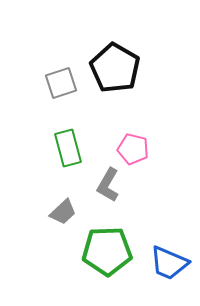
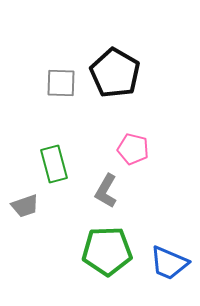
black pentagon: moved 5 px down
gray square: rotated 20 degrees clockwise
green rectangle: moved 14 px left, 16 px down
gray L-shape: moved 2 px left, 6 px down
gray trapezoid: moved 38 px left, 6 px up; rotated 24 degrees clockwise
